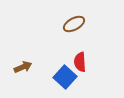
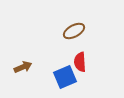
brown ellipse: moved 7 px down
blue square: rotated 25 degrees clockwise
